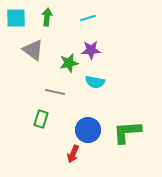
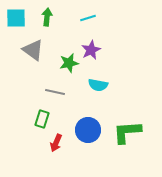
purple star: rotated 24 degrees counterclockwise
cyan semicircle: moved 3 px right, 3 px down
green rectangle: moved 1 px right
red arrow: moved 17 px left, 11 px up
